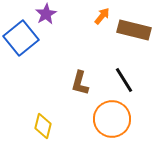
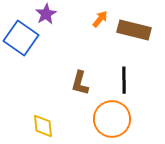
orange arrow: moved 2 px left, 3 px down
blue square: rotated 16 degrees counterclockwise
black line: rotated 32 degrees clockwise
yellow diamond: rotated 20 degrees counterclockwise
